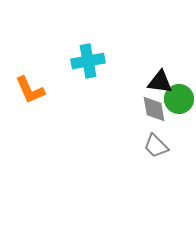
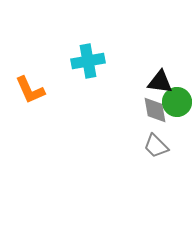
green circle: moved 2 px left, 3 px down
gray diamond: moved 1 px right, 1 px down
